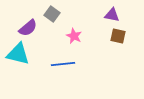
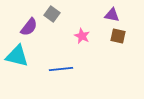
purple semicircle: moved 1 px right, 1 px up; rotated 12 degrees counterclockwise
pink star: moved 8 px right
cyan triangle: moved 1 px left, 2 px down
blue line: moved 2 px left, 5 px down
